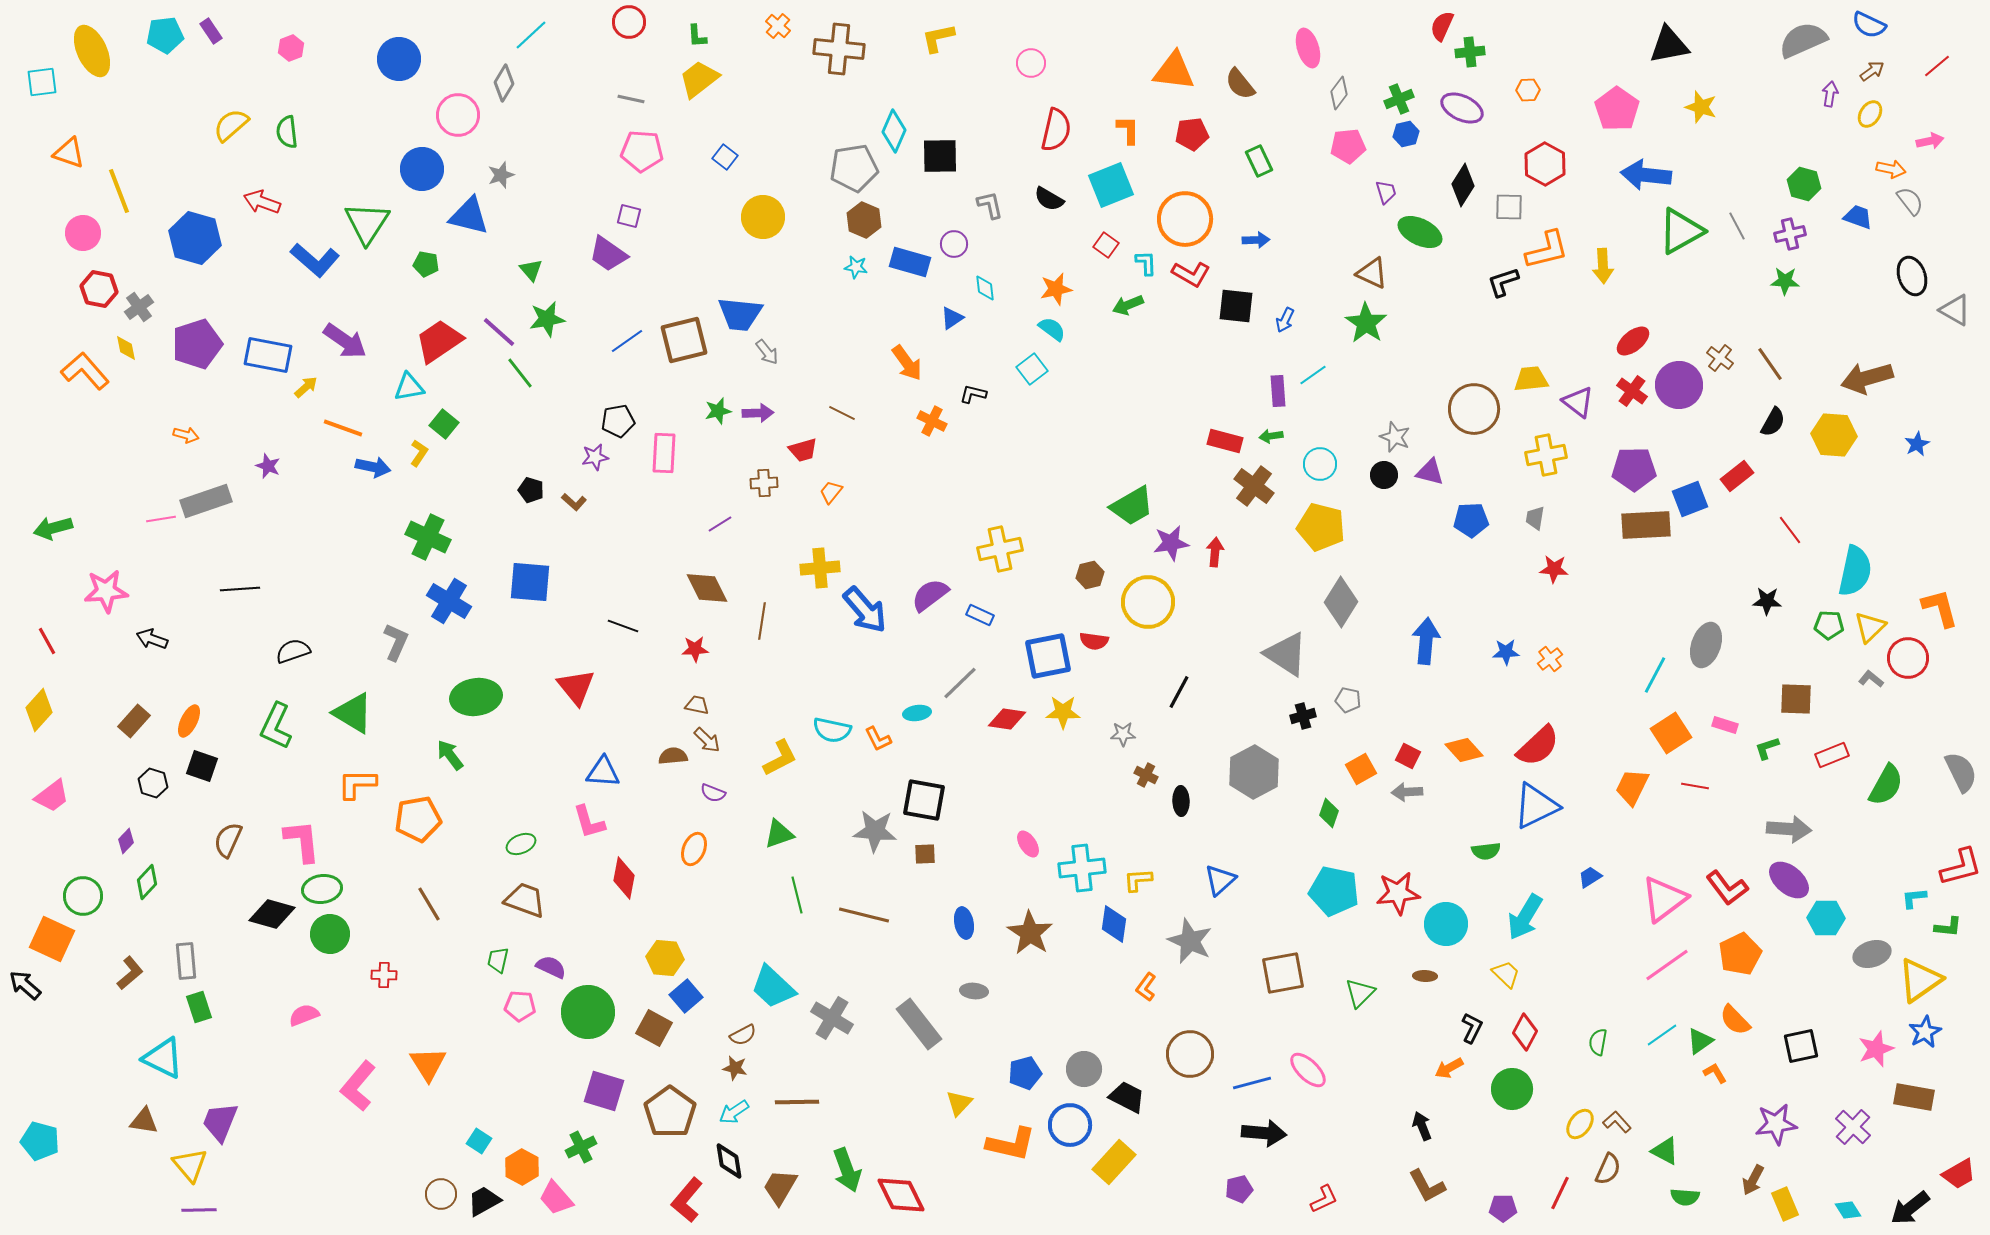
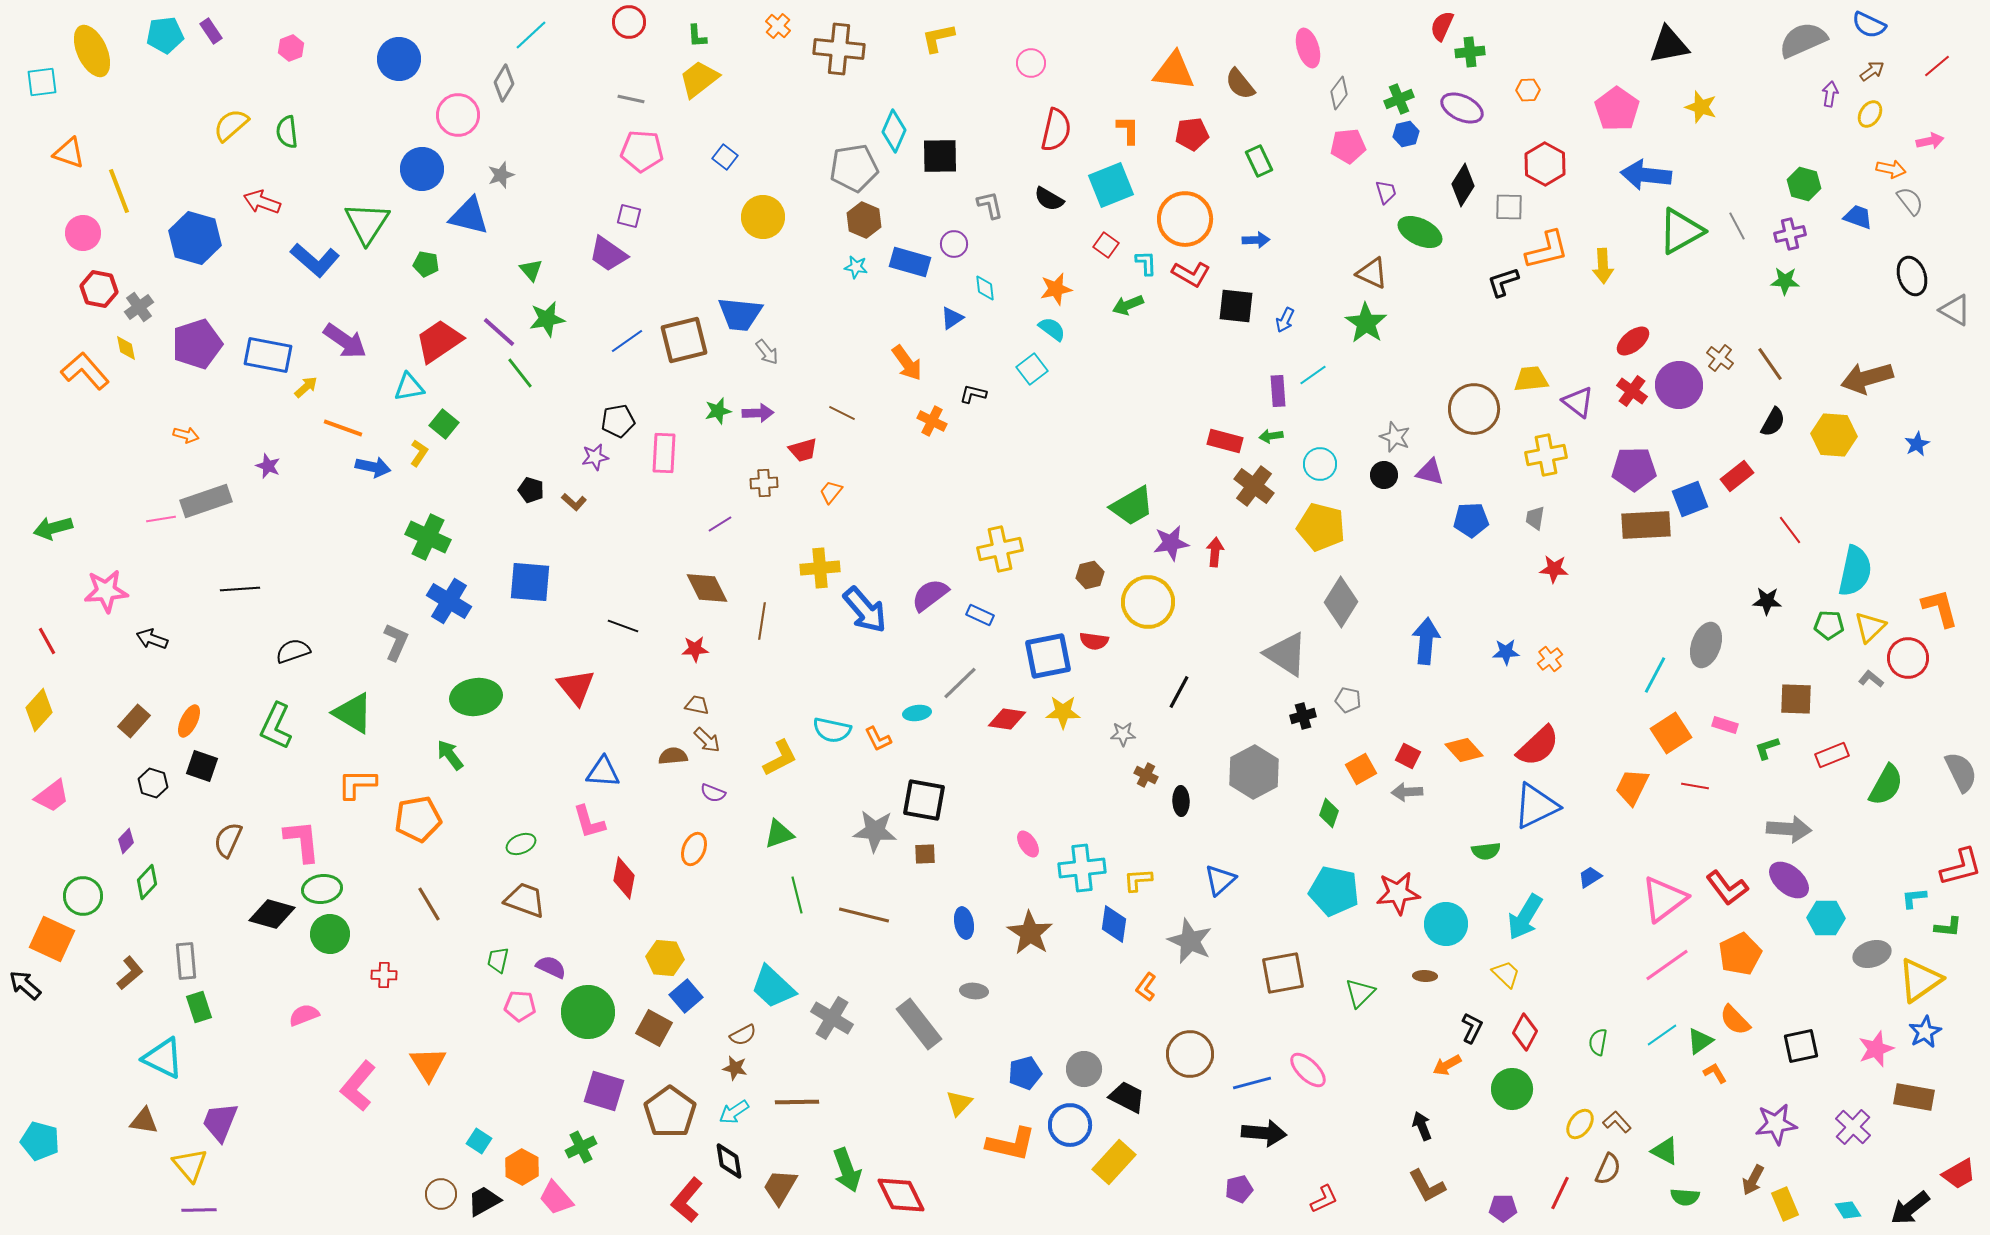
orange arrow at (1449, 1068): moved 2 px left, 3 px up
